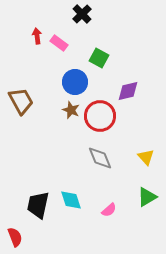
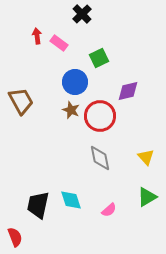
green square: rotated 36 degrees clockwise
gray diamond: rotated 12 degrees clockwise
